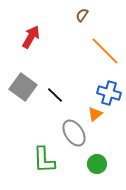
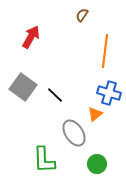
orange line: rotated 52 degrees clockwise
